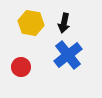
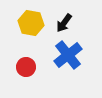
black arrow: rotated 24 degrees clockwise
red circle: moved 5 px right
